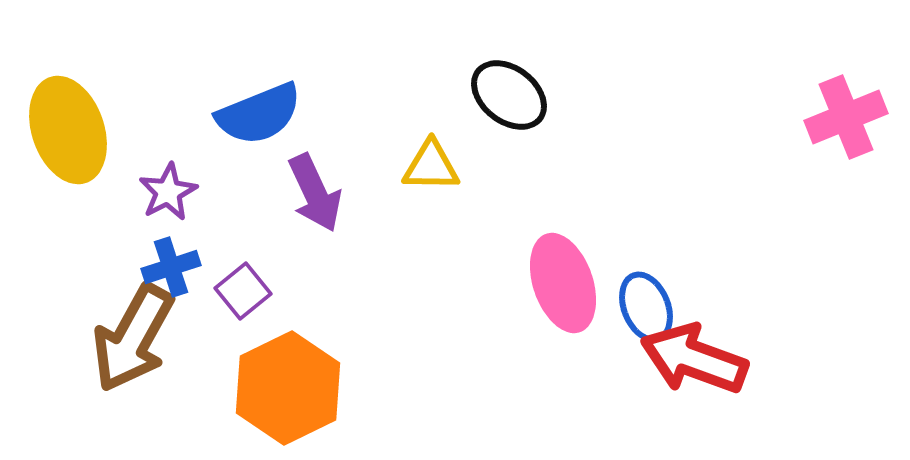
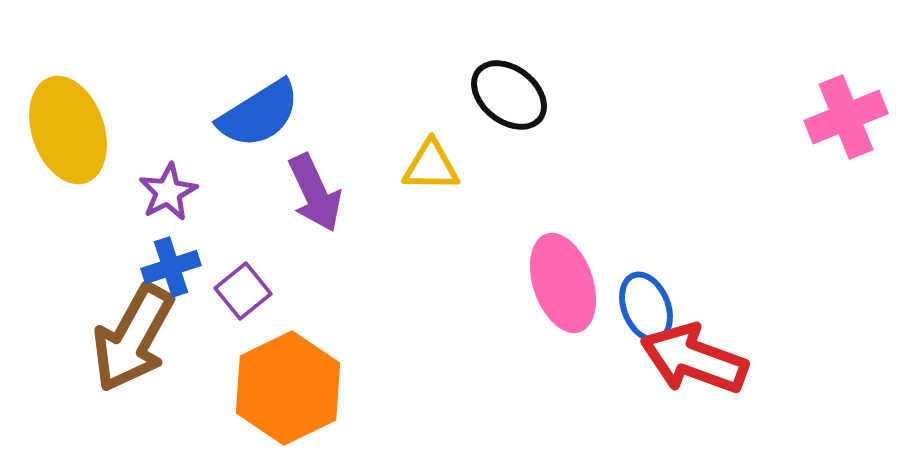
blue semicircle: rotated 10 degrees counterclockwise
